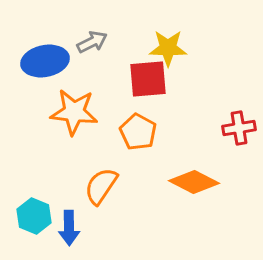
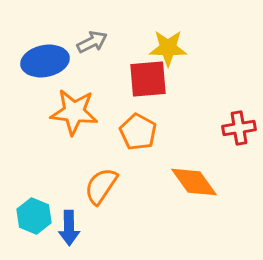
orange diamond: rotated 27 degrees clockwise
